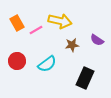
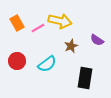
pink line: moved 2 px right, 2 px up
brown star: moved 1 px left, 1 px down; rotated 16 degrees counterclockwise
black rectangle: rotated 15 degrees counterclockwise
